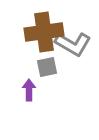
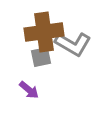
gray square: moved 6 px left, 10 px up
purple arrow: rotated 130 degrees clockwise
